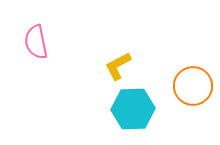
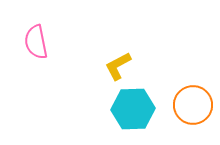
orange circle: moved 19 px down
